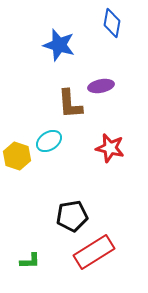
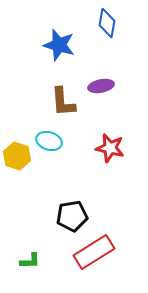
blue diamond: moved 5 px left
brown L-shape: moved 7 px left, 2 px up
cyan ellipse: rotated 50 degrees clockwise
